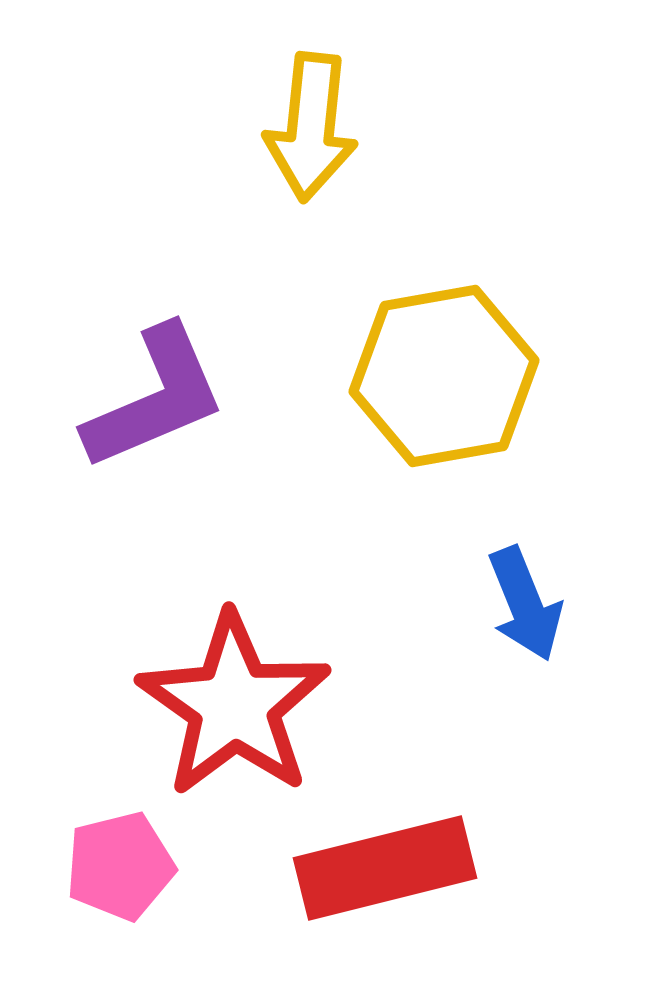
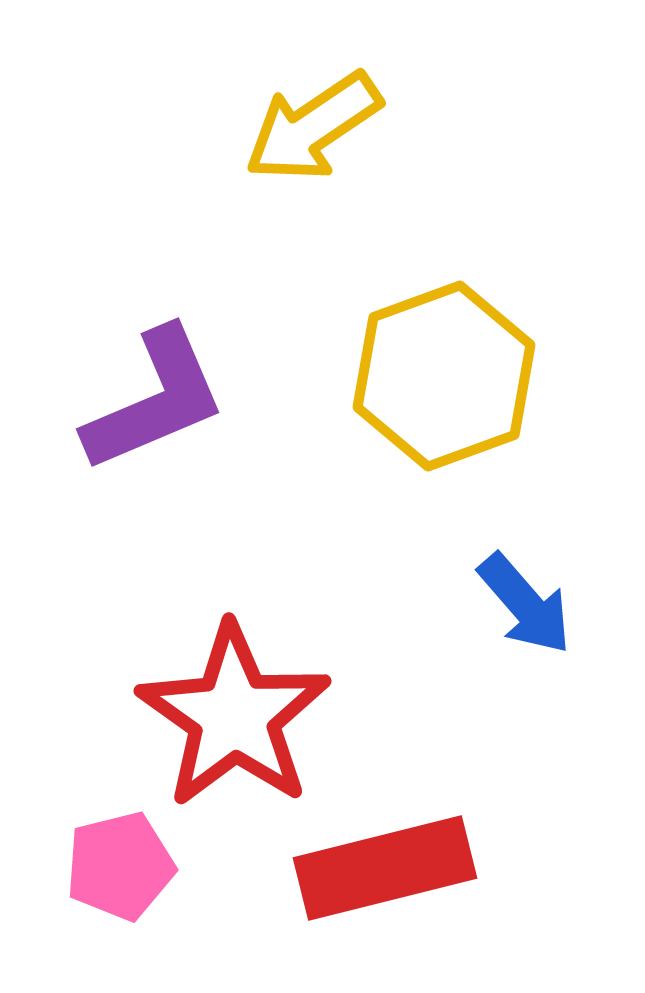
yellow arrow: moved 2 px right; rotated 50 degrees clockwise
yellow hexagon: rotated 10 degrees counterclockwise
purple L-shape: moved 2 px down
blue arrow: rotated 19 degrees counterclockwise
red star: moved 11 px down
